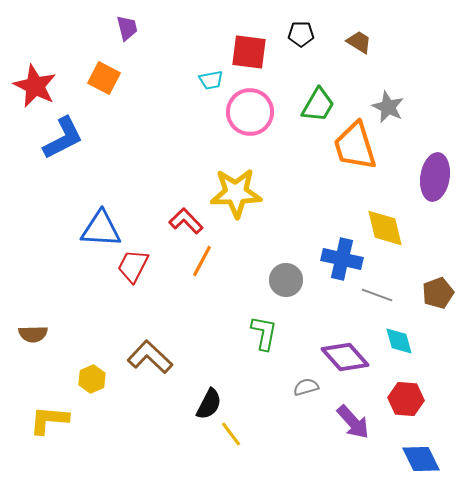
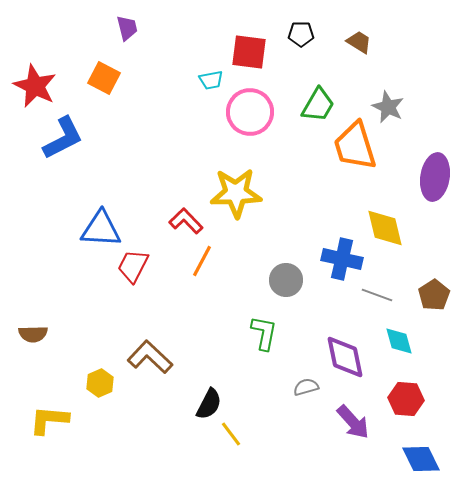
brown pentagon: moved 4 px left, 2 px down; rotated 12 degrees counterclockwise
purple diamond: rotated 30 degrees clockwise
yellow hexagon: moved 8 px right, 4 px down
